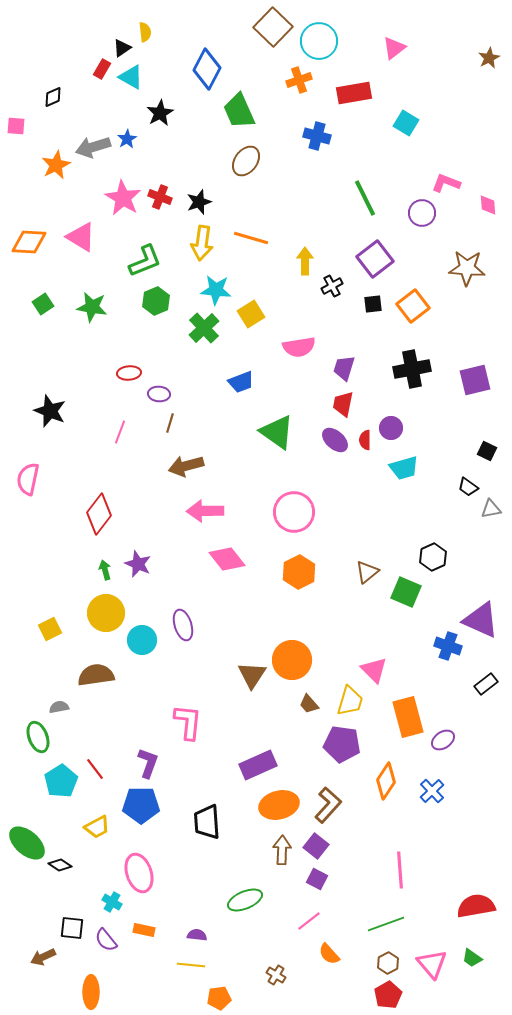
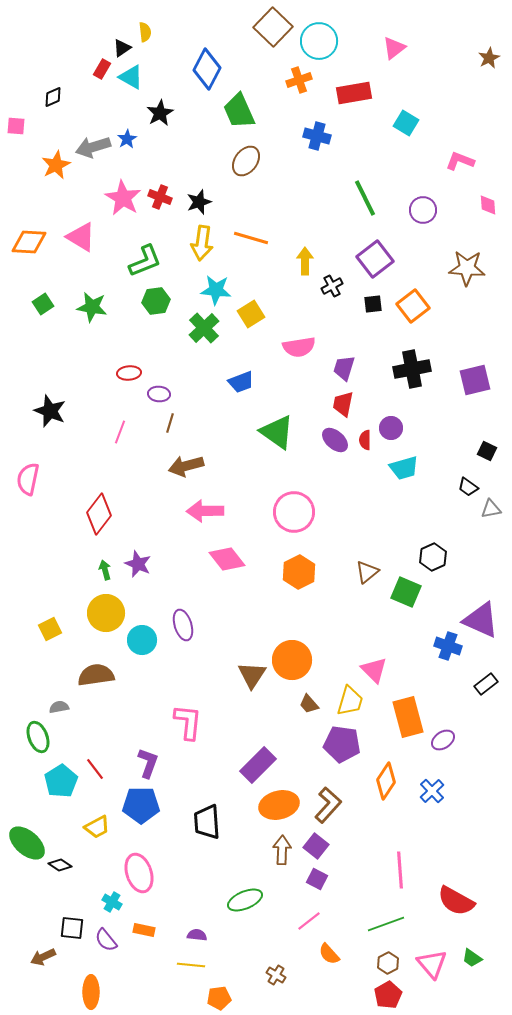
pink L-shape at (446, 183): moved 14 px right, 22 px up
purple circle at (422, 213): moved 1 px right, 3 px up
green hexagon at (156, 301): rotated 16 degrees clockwise
purple rectangle at (258, 765): rotated 21 degrees counterclockwise
red semicircle at (476, 906): moved 20 px left, 5 px up; rotated 141 degrees counterclockwise
